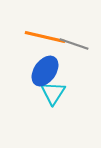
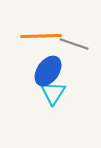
orange line: moved 4 px left, 1 px up; rotated 15 degrees counterclockwise
blue ellipse: moved 3 px right
